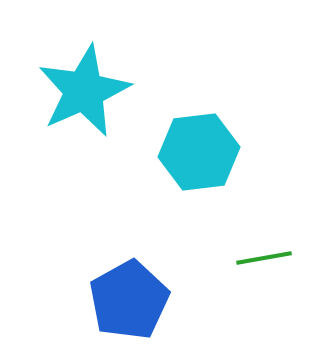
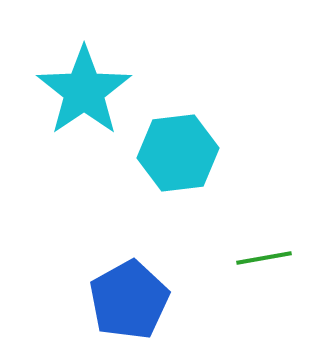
cyan star: rotated 10 degrees counterclockwise
cyan hexagon: moved 21 px left, 1 px down
